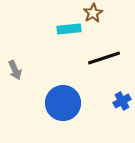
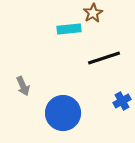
gray arrow: moved 8 px right, 16 px down
blue circle: moved 10 px down
